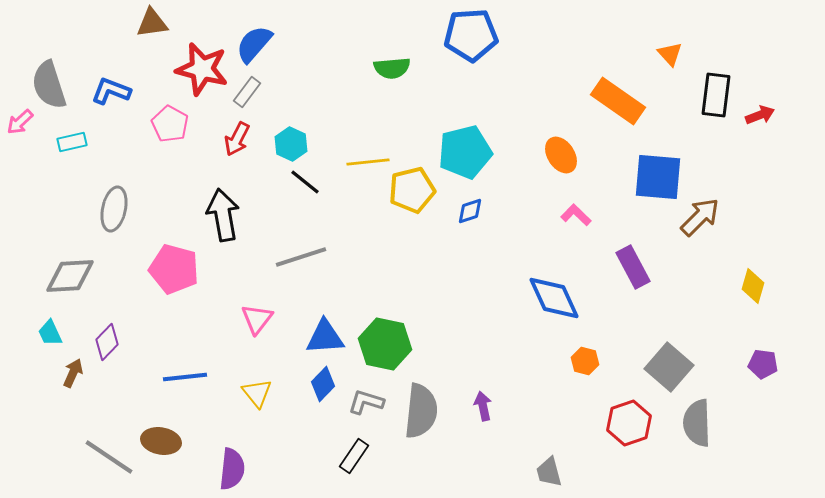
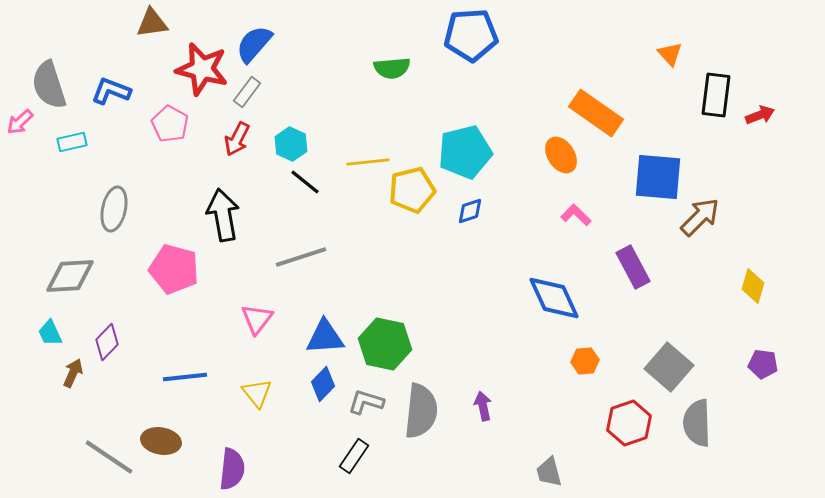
orange rectangle at (618, 101): moved 22 px left, 12 px down
orange hexagon at (585, 361): rotated 20 degrees counterclockwise
